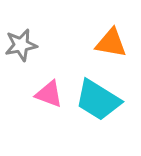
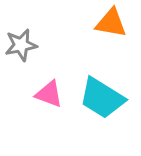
orange triangle: moved 20 px up
cyan trapezoid: moved 4 px right, 2 px up
